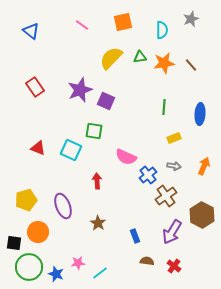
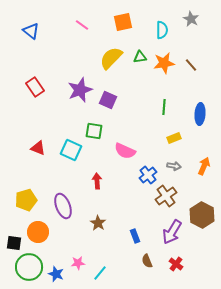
gray star: rotated 21 degrees counterclockwise
purple square: moved 2 px right, 1 px up
pink semicircle: moved 1 px left, 6 px up
brown semicircle: rotated 120 degrees counterclockwise
red cross: moved 2 px right, 2 px up
cyan line: rotated 14 degrees counterclockwise
